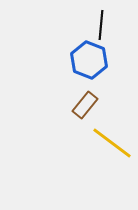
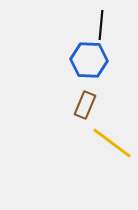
blue hexagon: rotated 18 degrees counterclockwise
brown rectangle: rotated 16 degrees counterclockwise
